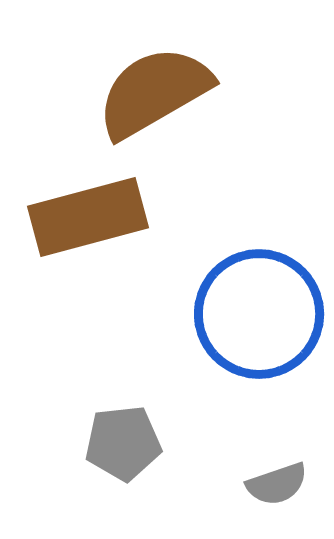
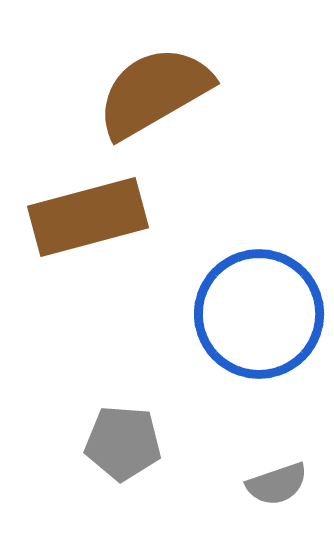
gray pentagon: rotated 10 degrees clockwise
